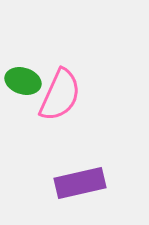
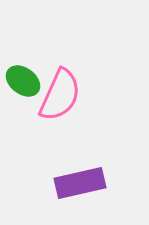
green ellipse: rotated 20 degrees clockwise
